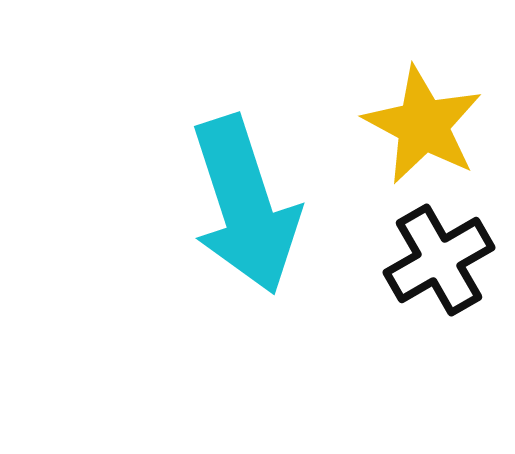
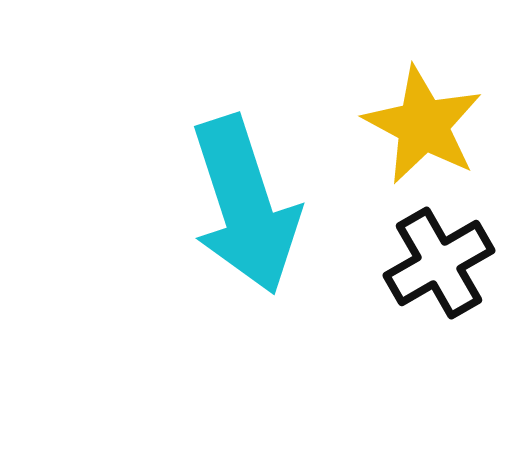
black cross: moved 3 px down
